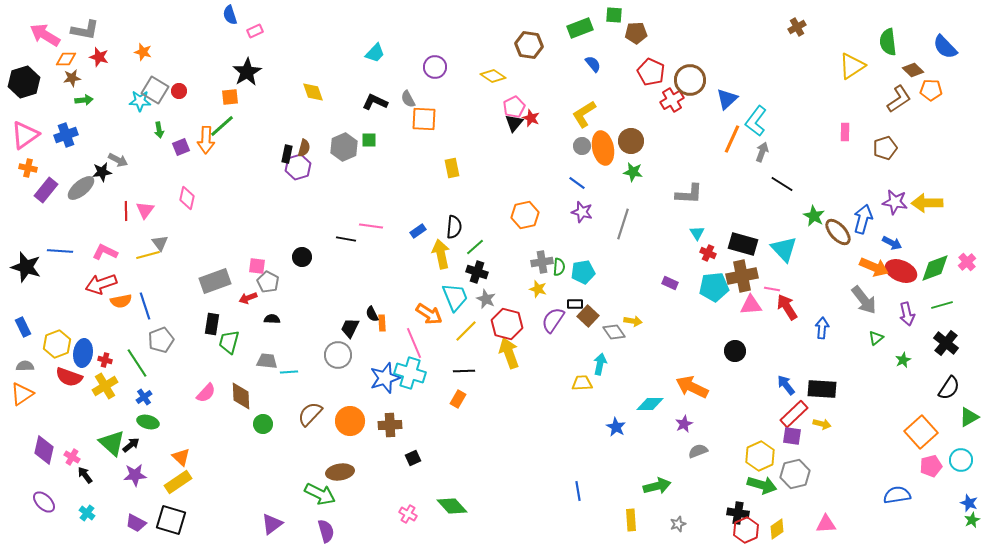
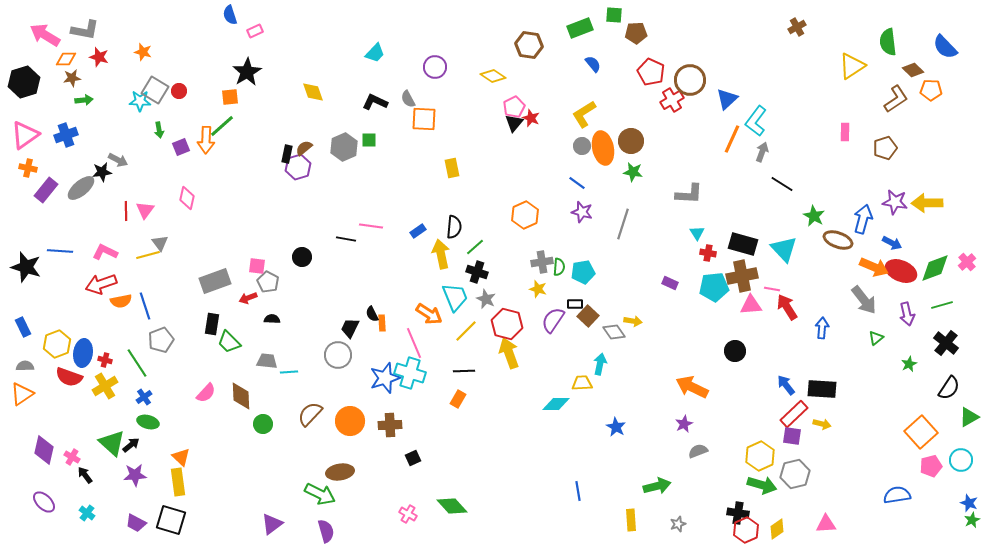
brown L-shape at (899, 99): moved 3 px left
brown semicircle at (304, 148): rotated 144 degrees counterclockwise
orange hexagon at (525, 215): rotated 12 degrees counterclockwise
brown ellipse at (838, 232): moved 8 px down; rotated 28 degrees counterclockwise
red cross at (708, 253): rotated 14 degrees counterclockwise
green trapezoid at (229, 342): rotated 60 degrees counterclockwise
green star at (903, 360): moved 6 px right, 4 px down
cyan diamond at (650, 404): moved 94 px left
yellow rectangle at (178, 482): rotated 64 degrees counterclockwise
